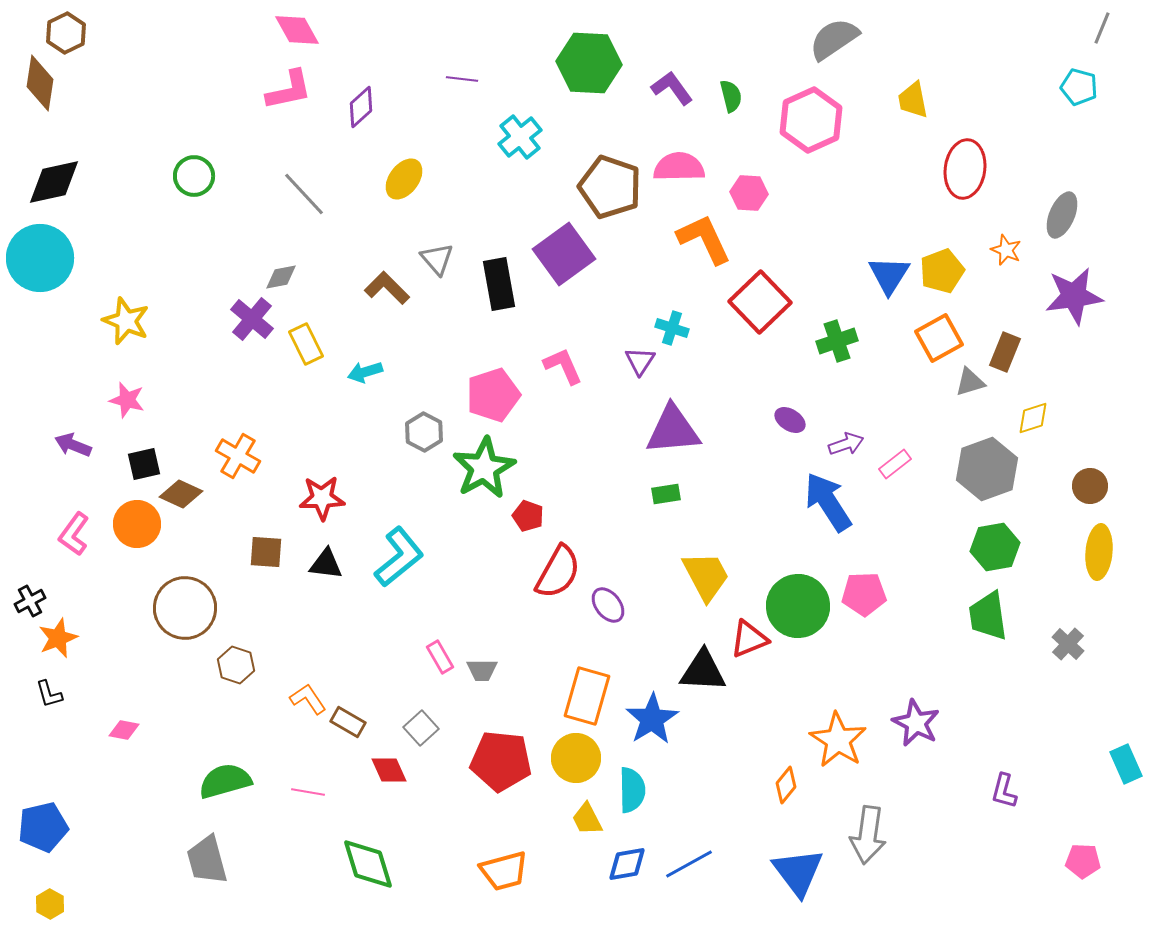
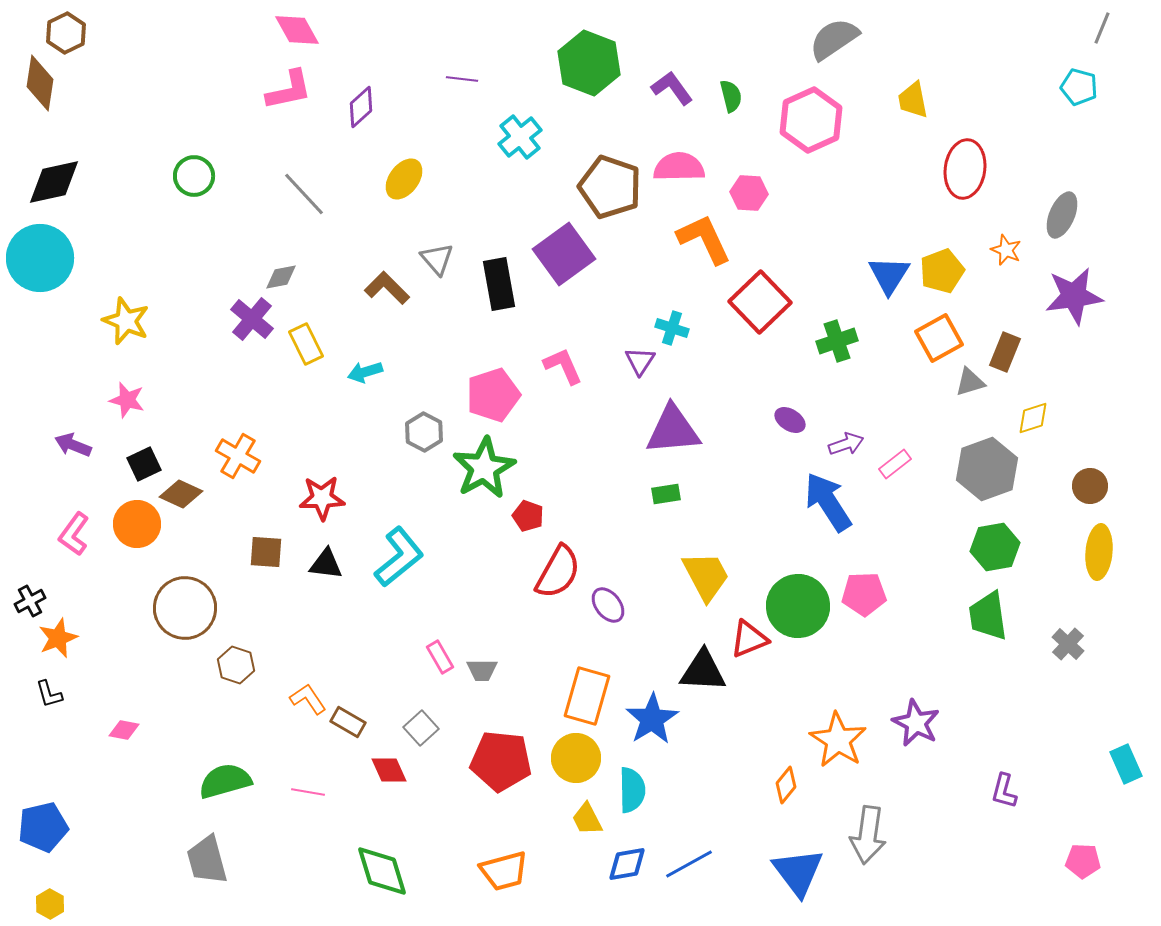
green hexagon at (589, 63): rotated 18 degrees clockwise
black square at (144, 464): rotated 12 degrees counterclockwise
green diamond at (368, 864): moved 14 px right, 7 px down
